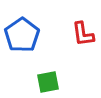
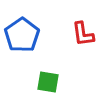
green square: rotated 20 degrees clockwise
